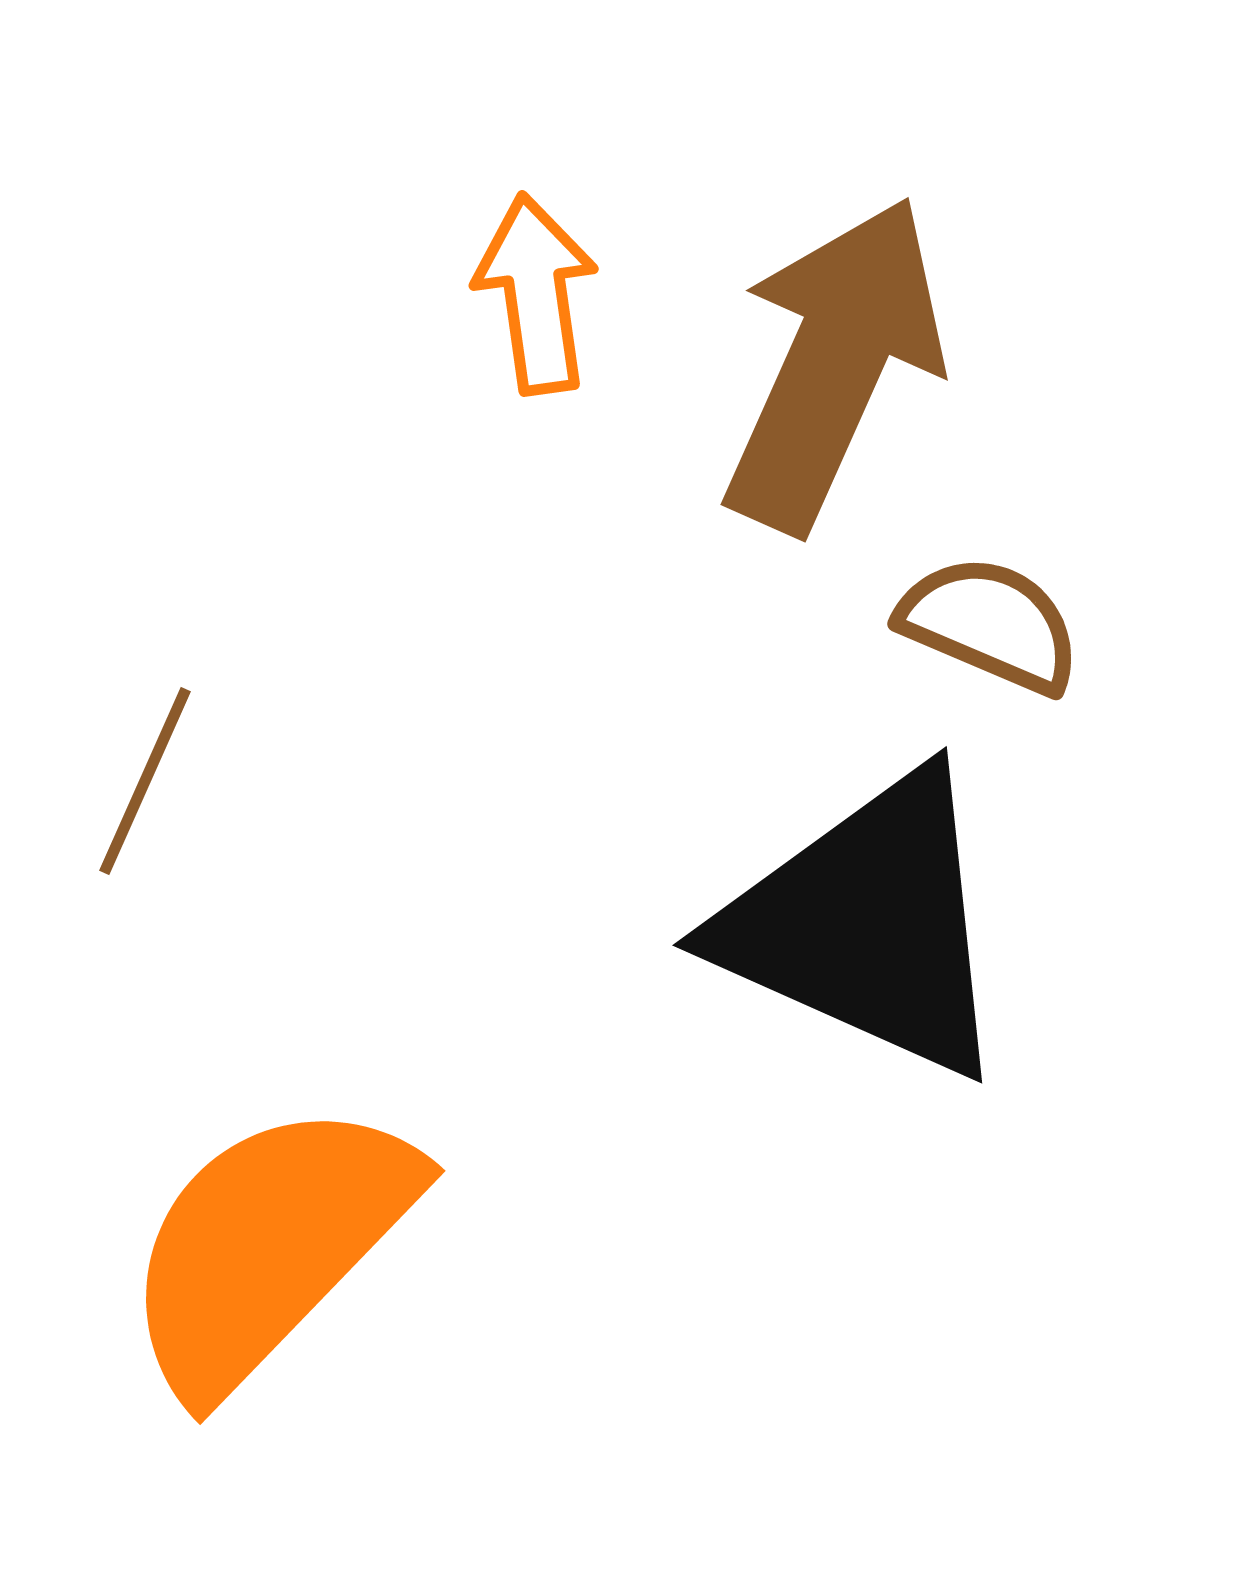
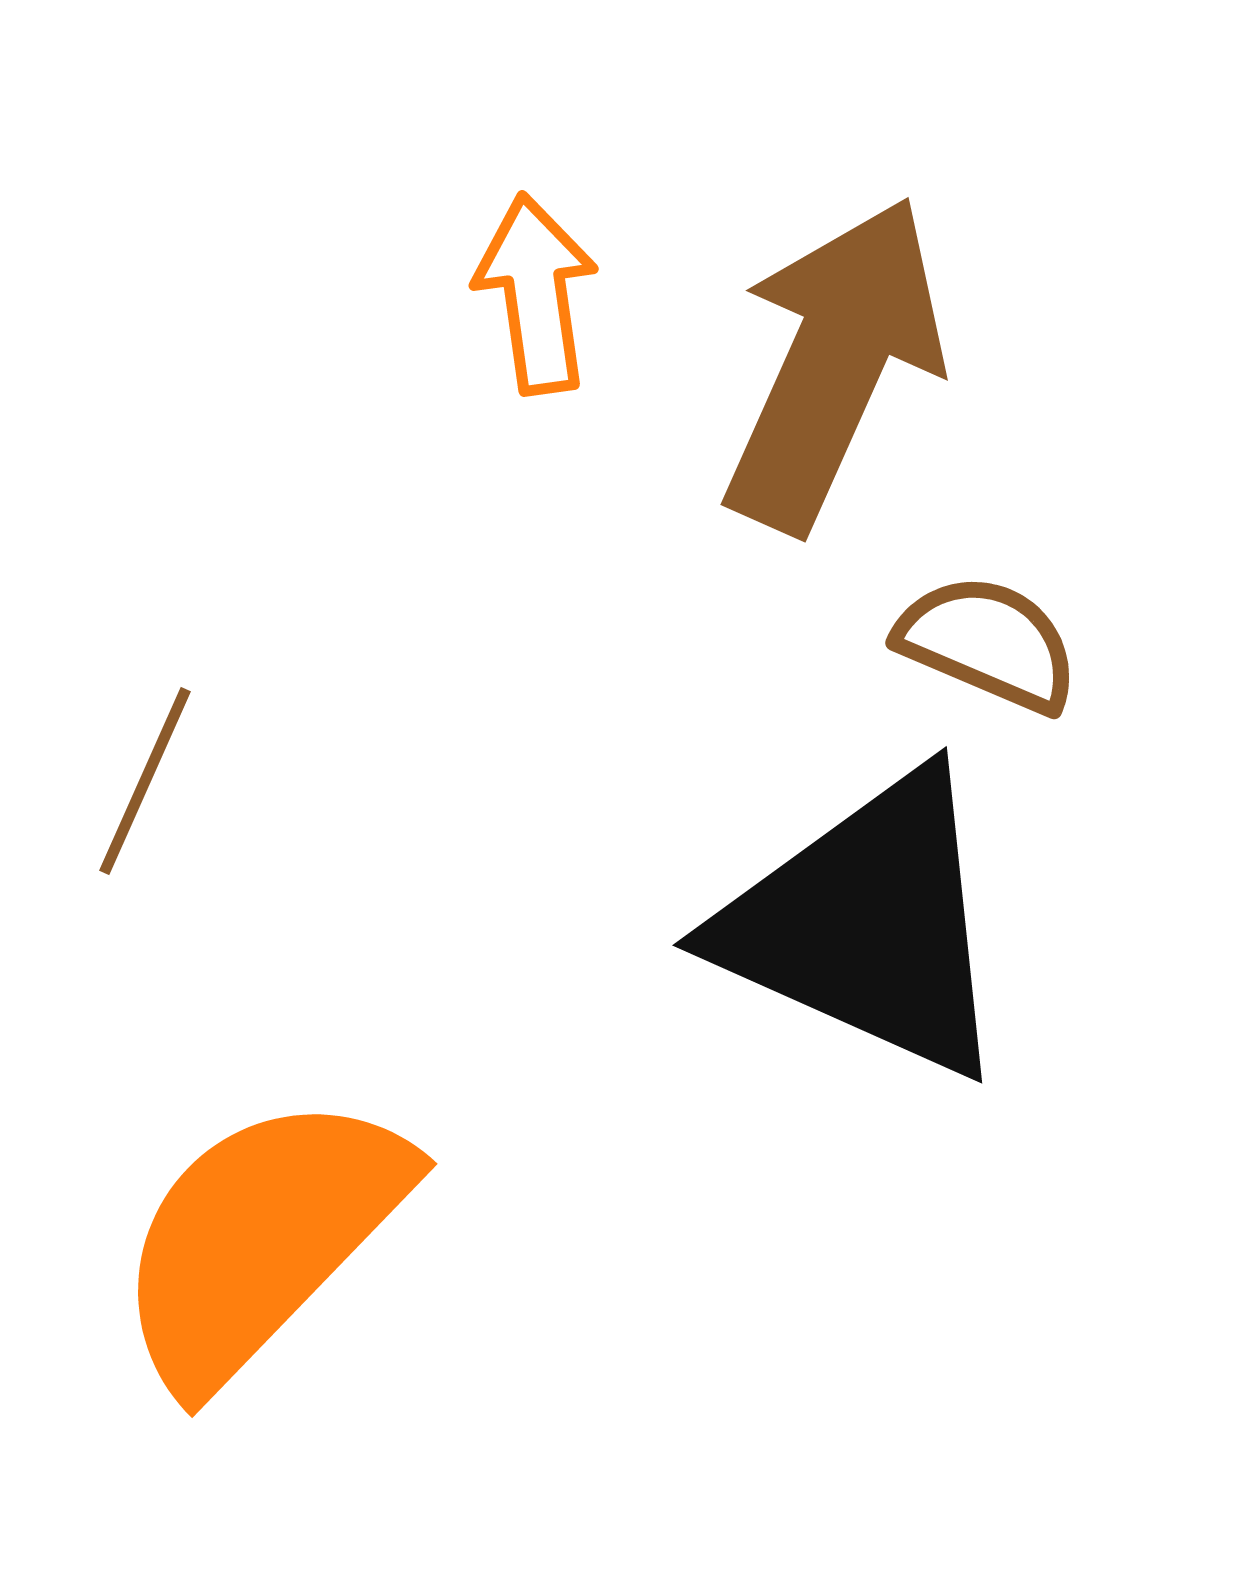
brown semicircle: moved 2 px left, 19 px down
orange semicircle: moved 8 px left, 7 px up
